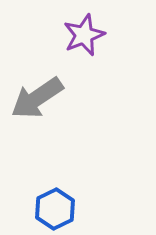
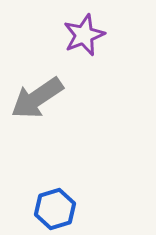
blue hexagon: rotated 9 degrees clockwise
